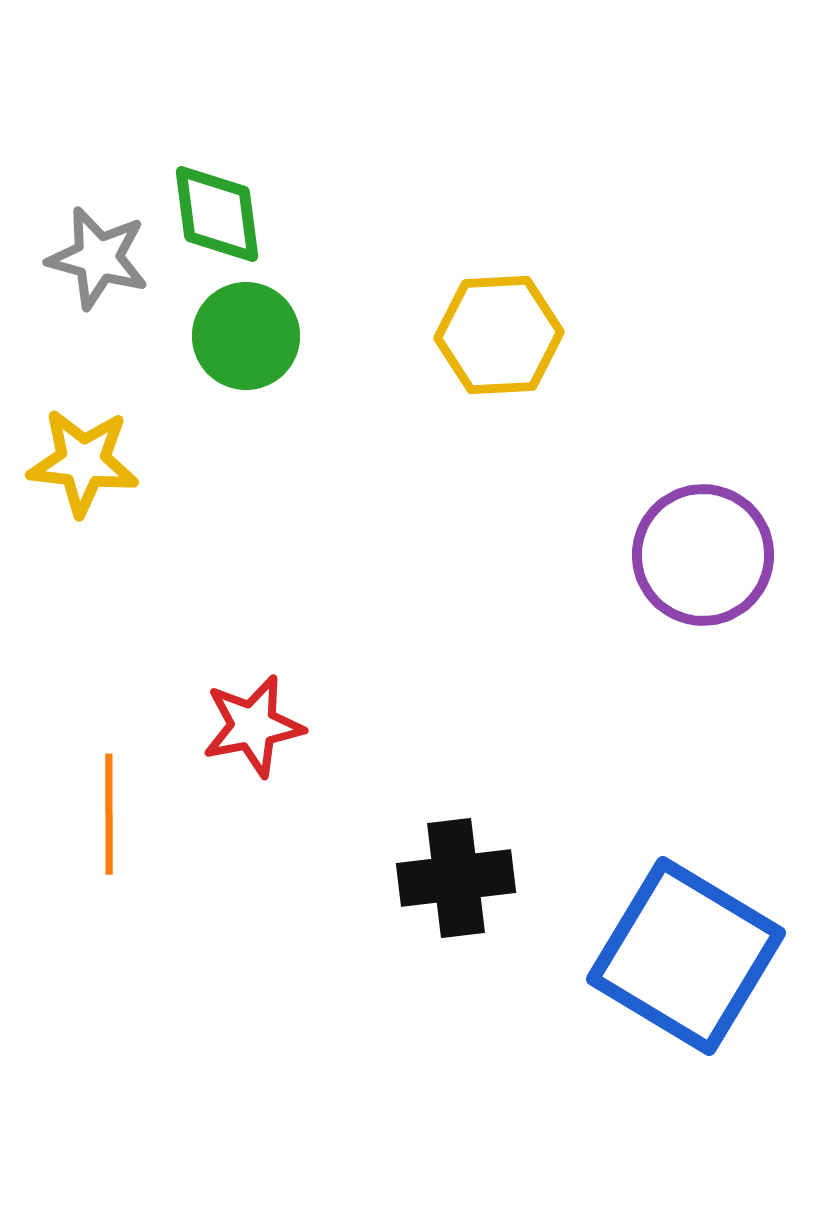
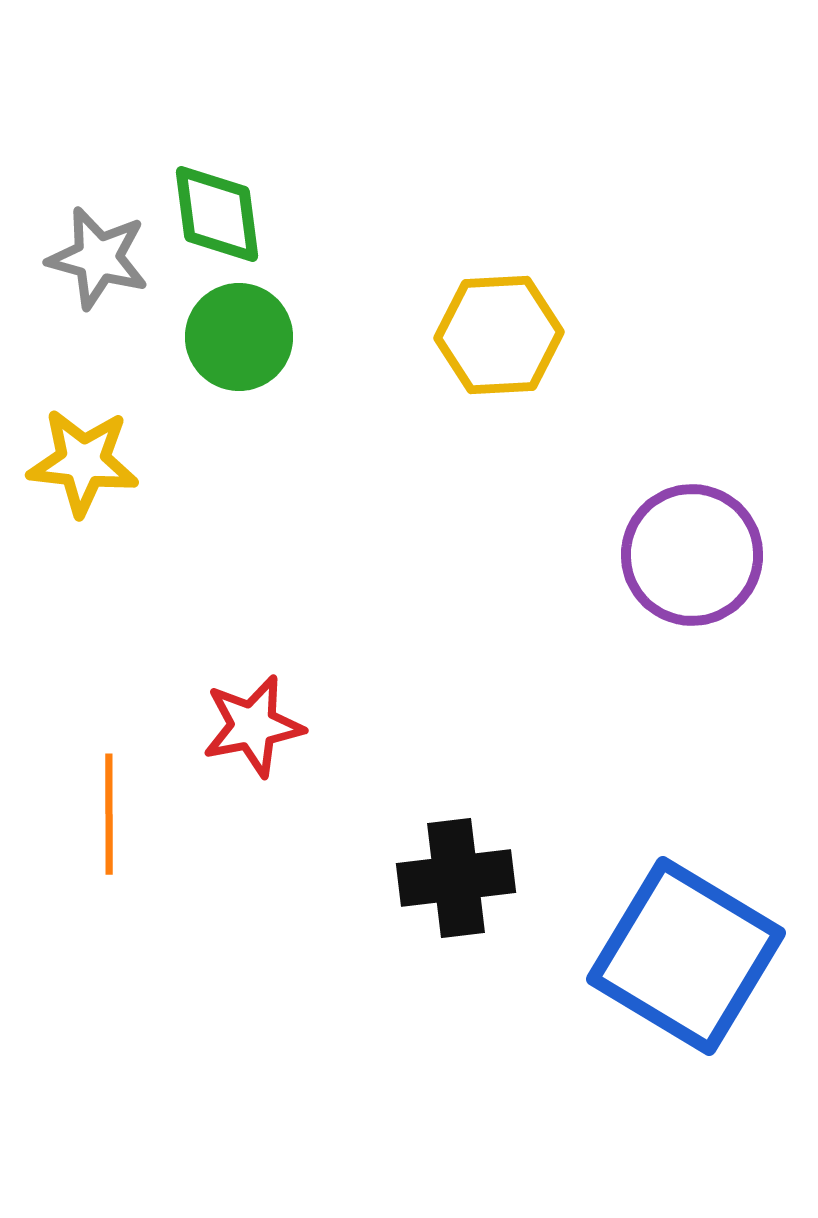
green circle: moved 7 px left, 1 px down
purple circle: moved 11 px left
